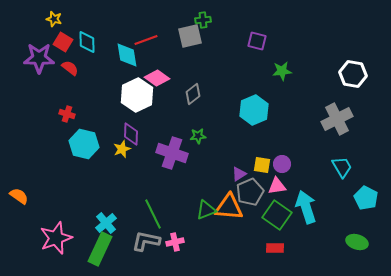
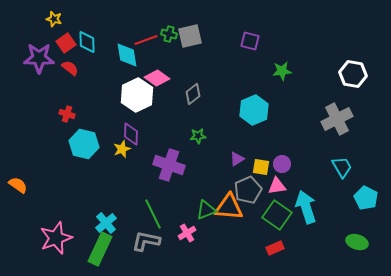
green cross at (203, 20): moved 34 px left, 14 px down; rotated 21 degrees clockwise
purple square at (257, 41): moved 7 px left
red square at (63, 42): moved 3 px right, 1 px down; rotated 24 degrees clockwise
purple cross at (172, 153): moved 3 px left, 12 px down
yellow square at (262, 165): moved 1 px left, 2 px down
purple triangle at (239, 174): moved 2 px left, 15 px up
gray pentagon at (250, 192): moved 2 px left, 2 px up
orange semicircle at (19, 196): moved 1 px left, 11 px up
pink cross at (175, 242): moved 12 px right, 9 px up; rotated 18 degrees counterclockwise
red rectangle at (275, 248): rotated 24 degrees counterclockwise
